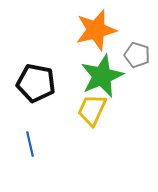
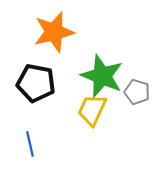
orange star: moved 42 px left, 2 px down
gray pentagon: moved 37 px down
green star: rotated 27 degrees counterclockwise
